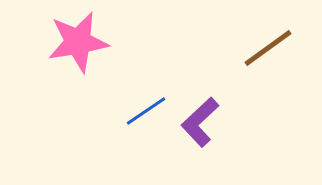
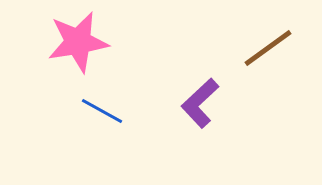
blue line: moved 44 px left; rotated 63 degrees clockwise
purple L-shape: moved 19 px up
